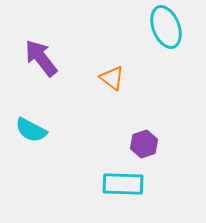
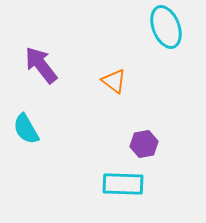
purple arrow: moved 7 px down
orange triangle: moved 2 px right, 3 px down
cyan semicircle: moved 5 px left, 1 px up; rotated 32 degrees clockwise
purple hexagon: rotated 8 degrees clockwise
